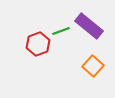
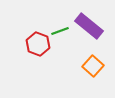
green line: moved 1 px left
red hexagon: rotated 20 degrees counterclockwise
